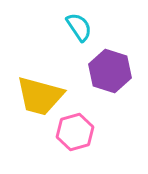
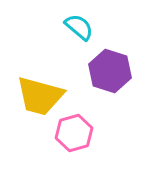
cyan semicircle: rotated 16 degrees counterclockwise
pink hexagon: moved 1 px left, 1 px down
